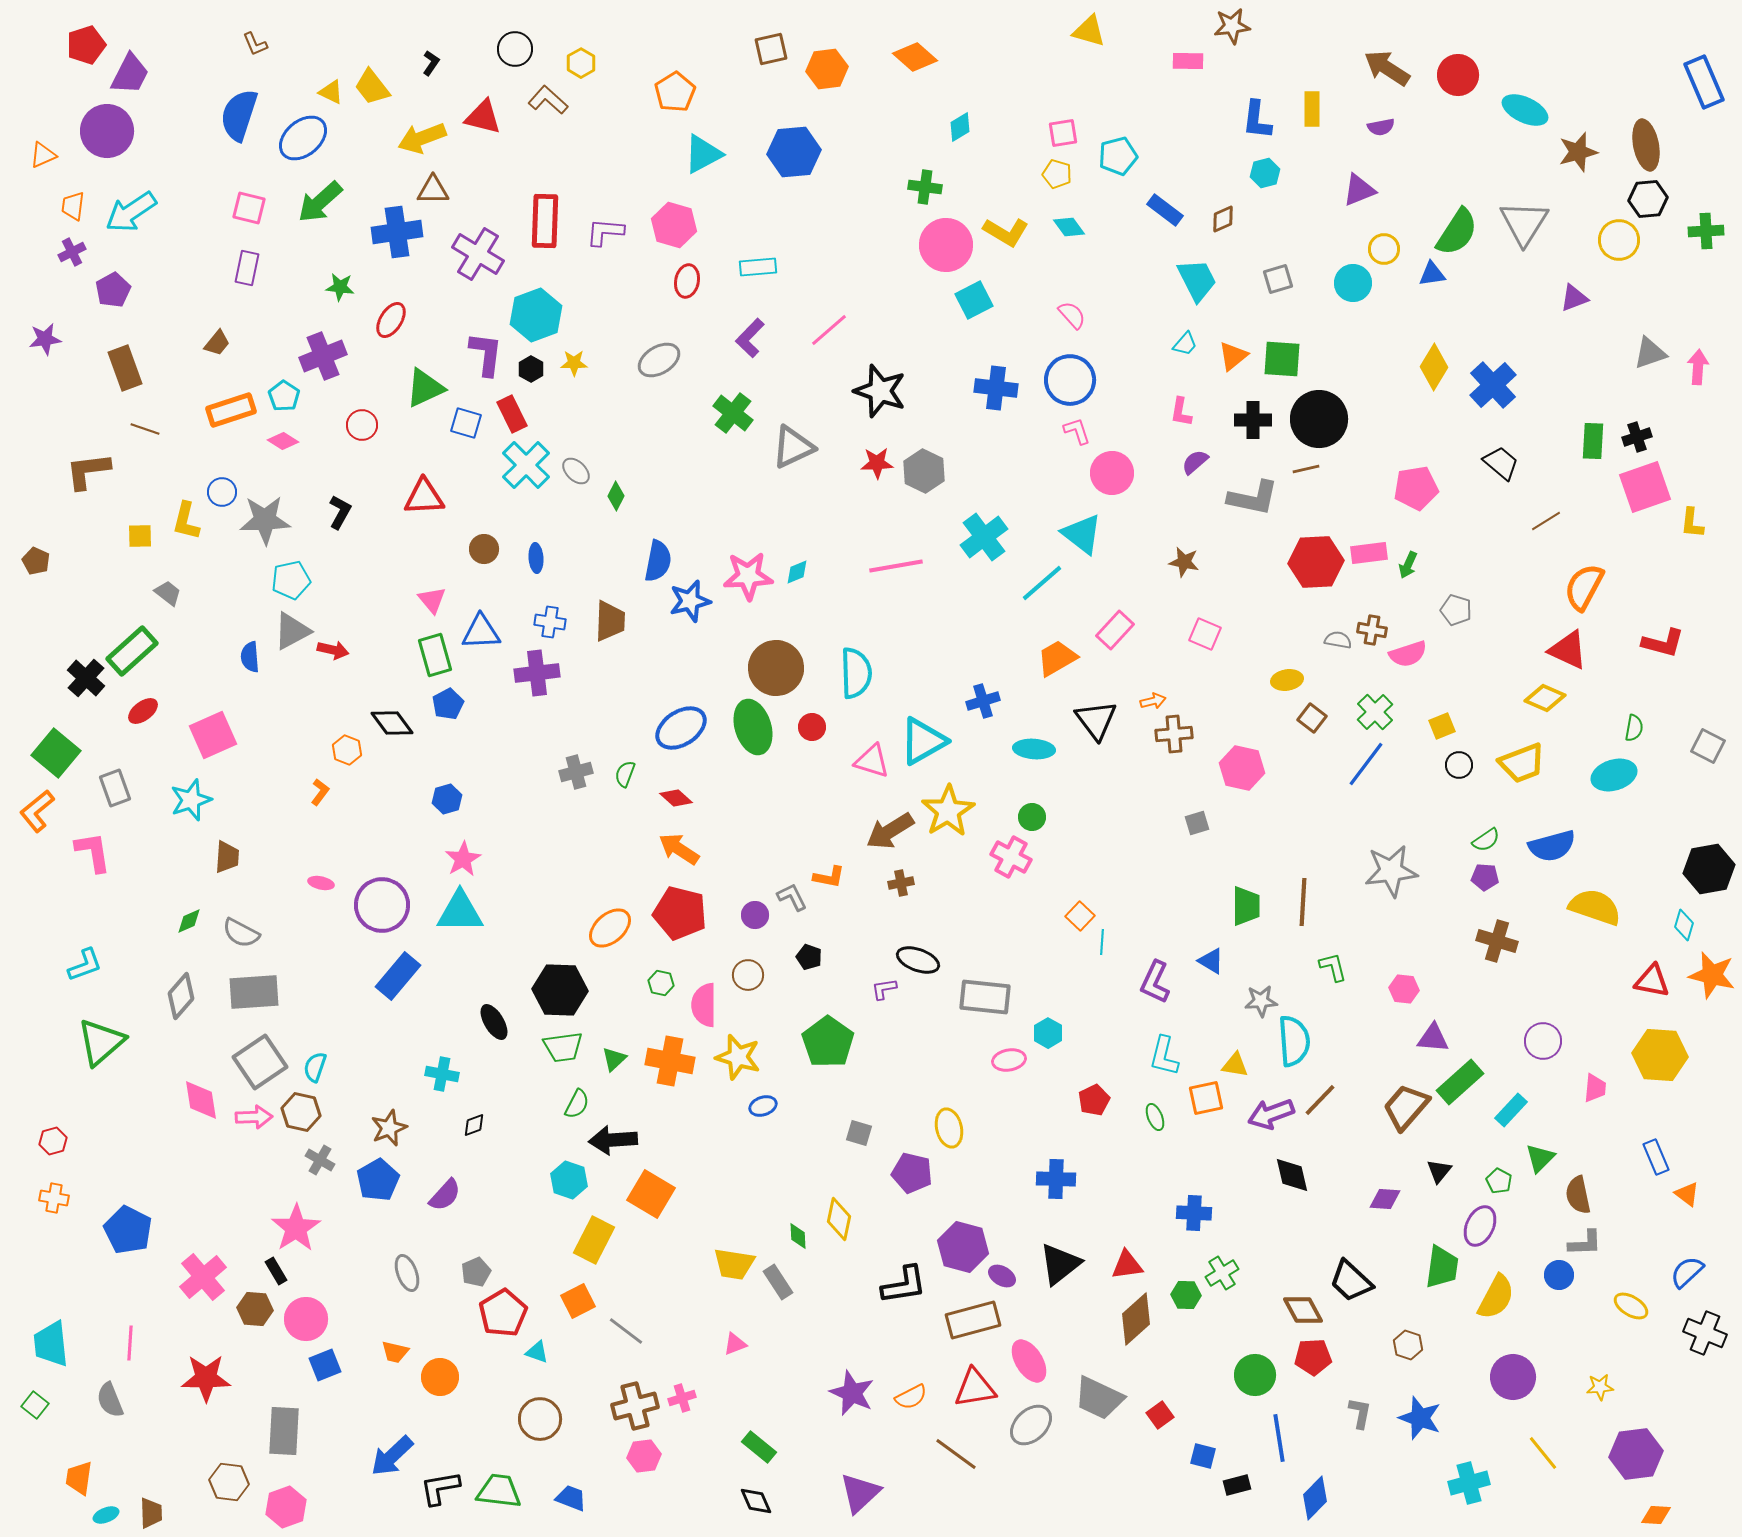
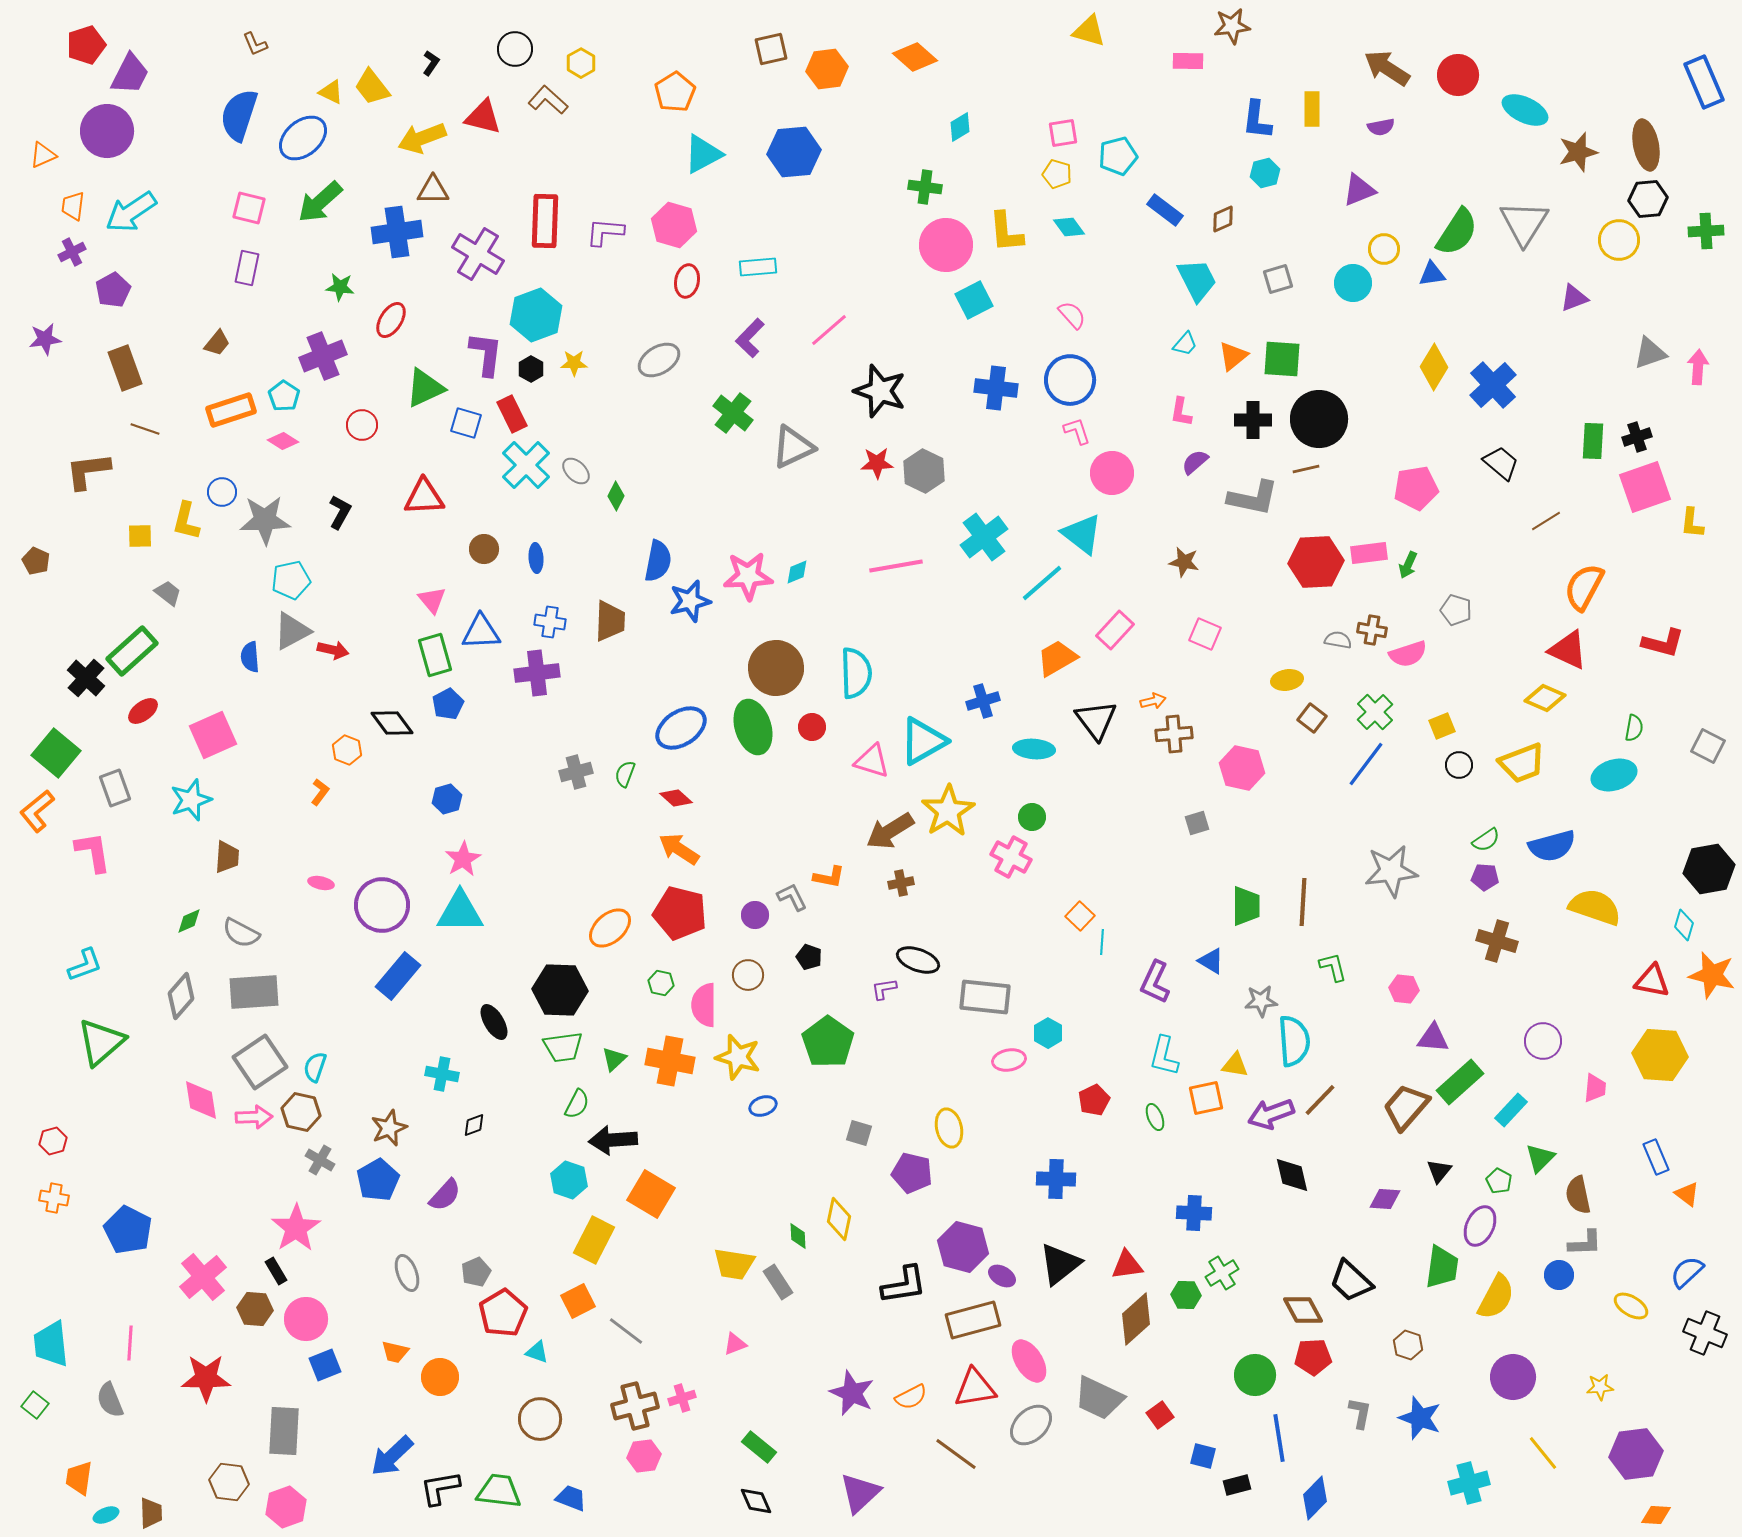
yellow L-shape at (1006, 232): rotated 54 degrees clockwise
